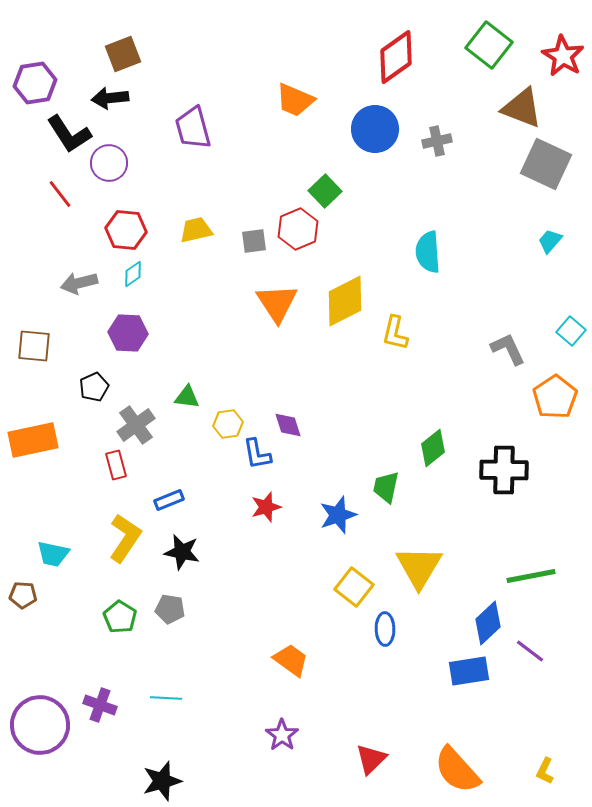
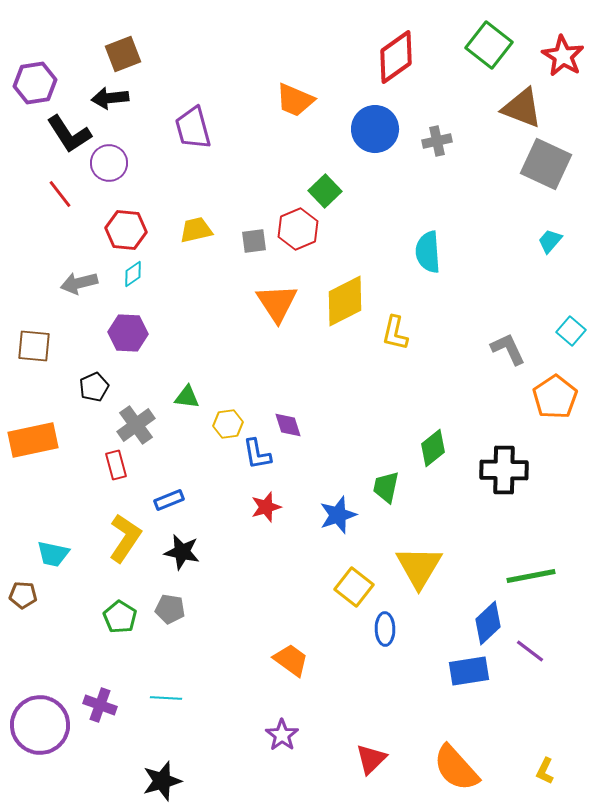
orange semicircle at (457, 770): moved 1 px left, 2 px up
